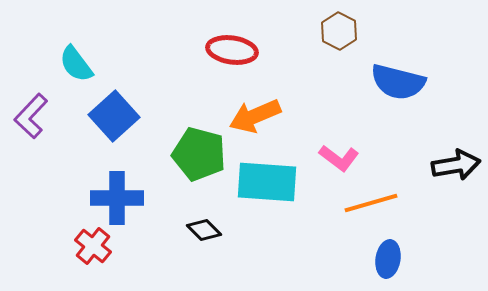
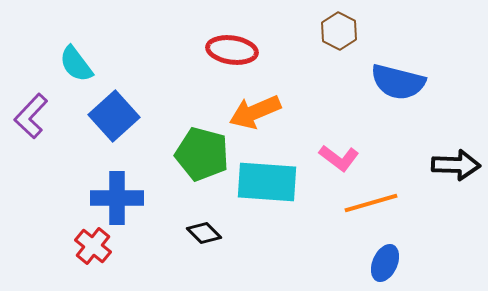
orange arrow: moved 4 px up
green pentagon: moved 3 px right
black arrow: rotated 12 degrees clockwise
black diamond: moved 3 px down
blue ellipse: moved 3 px left, 4 px down; rotated 15 degrees clockwise
